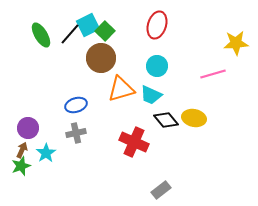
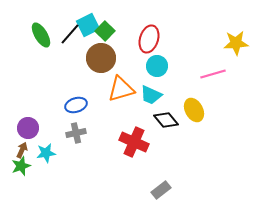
red ellipse: moved 8 px left, 14 px down
yellow ellipse: moved 8 px up; rotated 50 degrees clockwise
cyan star: rotated 24 degrees clockwise
